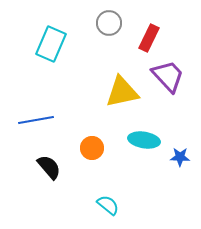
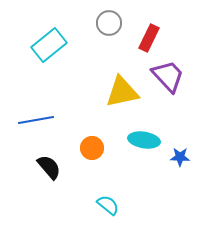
cyan rectangle: moved 2 px left, 1 px down; rotated 28 degrees clockwise
